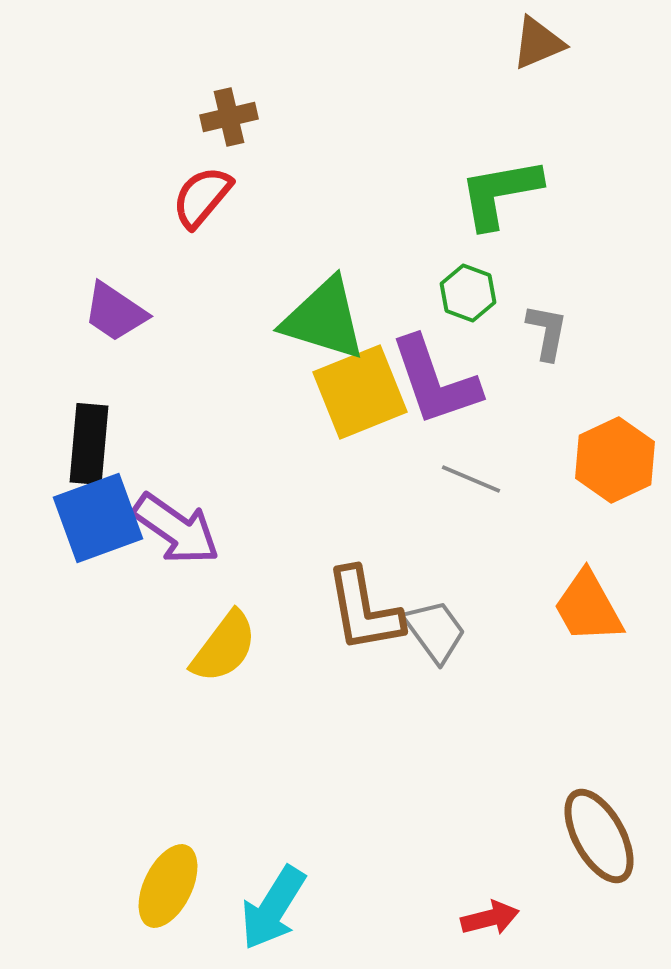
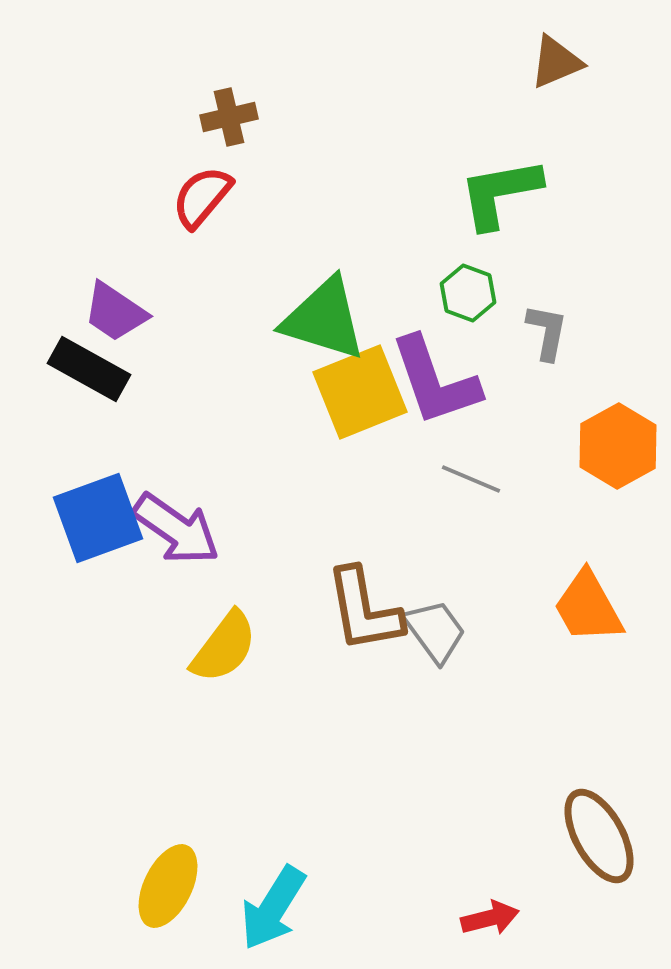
brown triangle: moved 18 px right, 19 px down
black rectangle: moved 75 px up; rotated 66 degrees counterclockwise
orange hexagon: moved 3 px right, 14 px up; rotated 4 degrees counterclockwise
